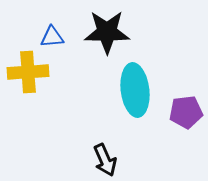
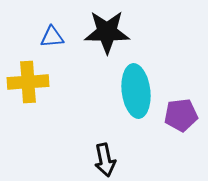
yellow cross: moved 10 px down
cyan ellipse: moved 1 px right, 1 px down
purple pentagon: moved 5 px left, 3 px down
black arrow: rotated 12 degrees clockwise
